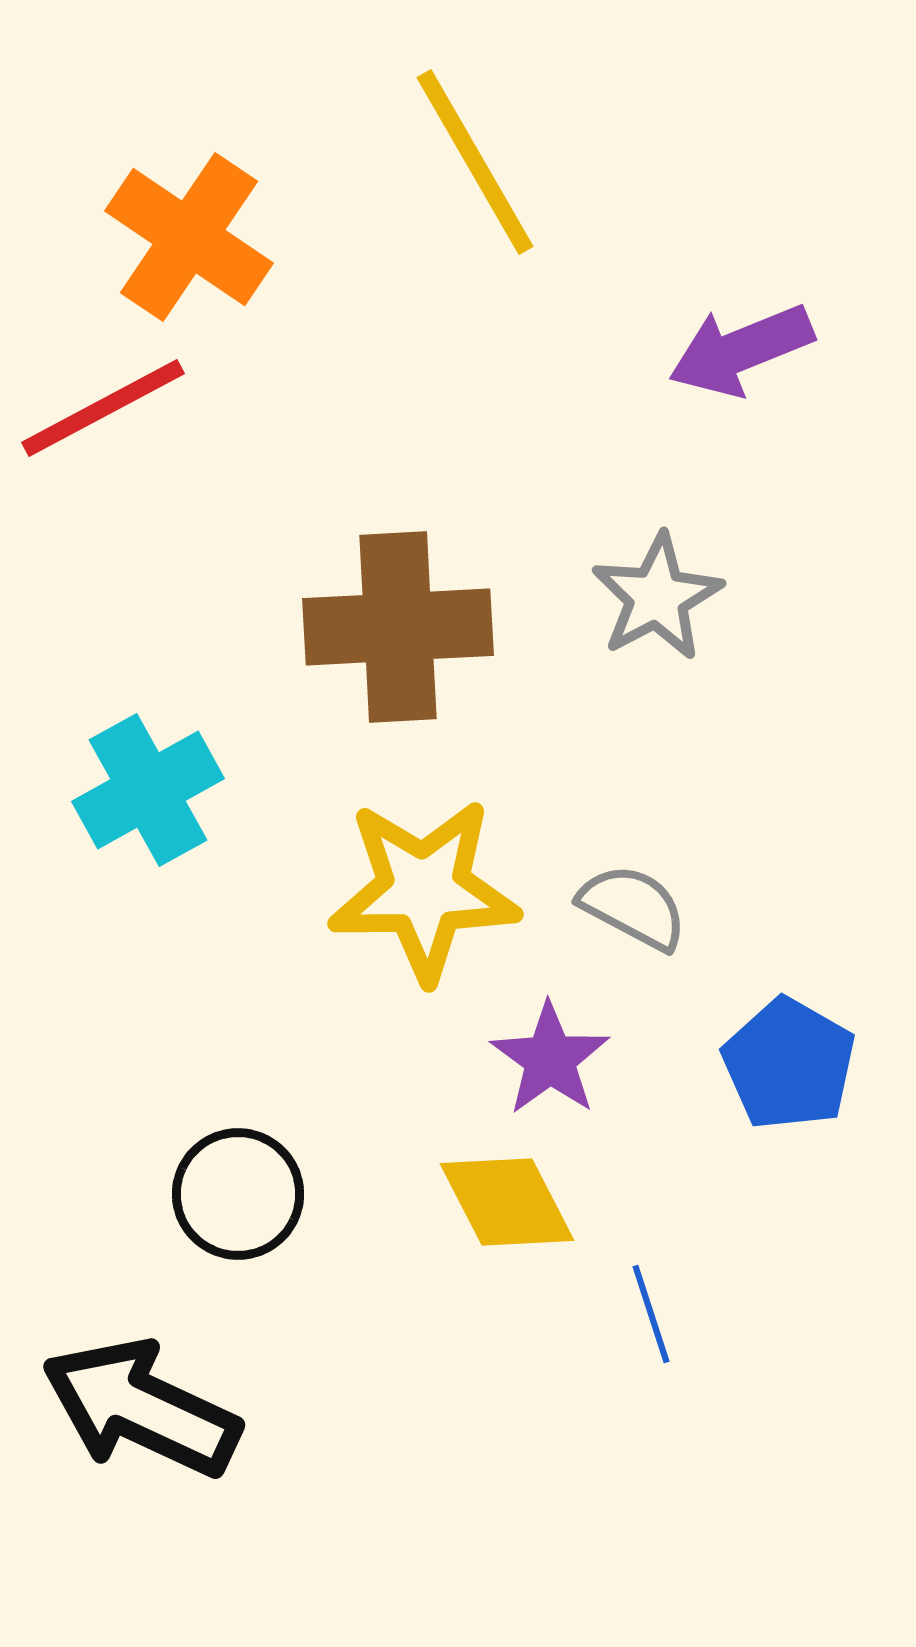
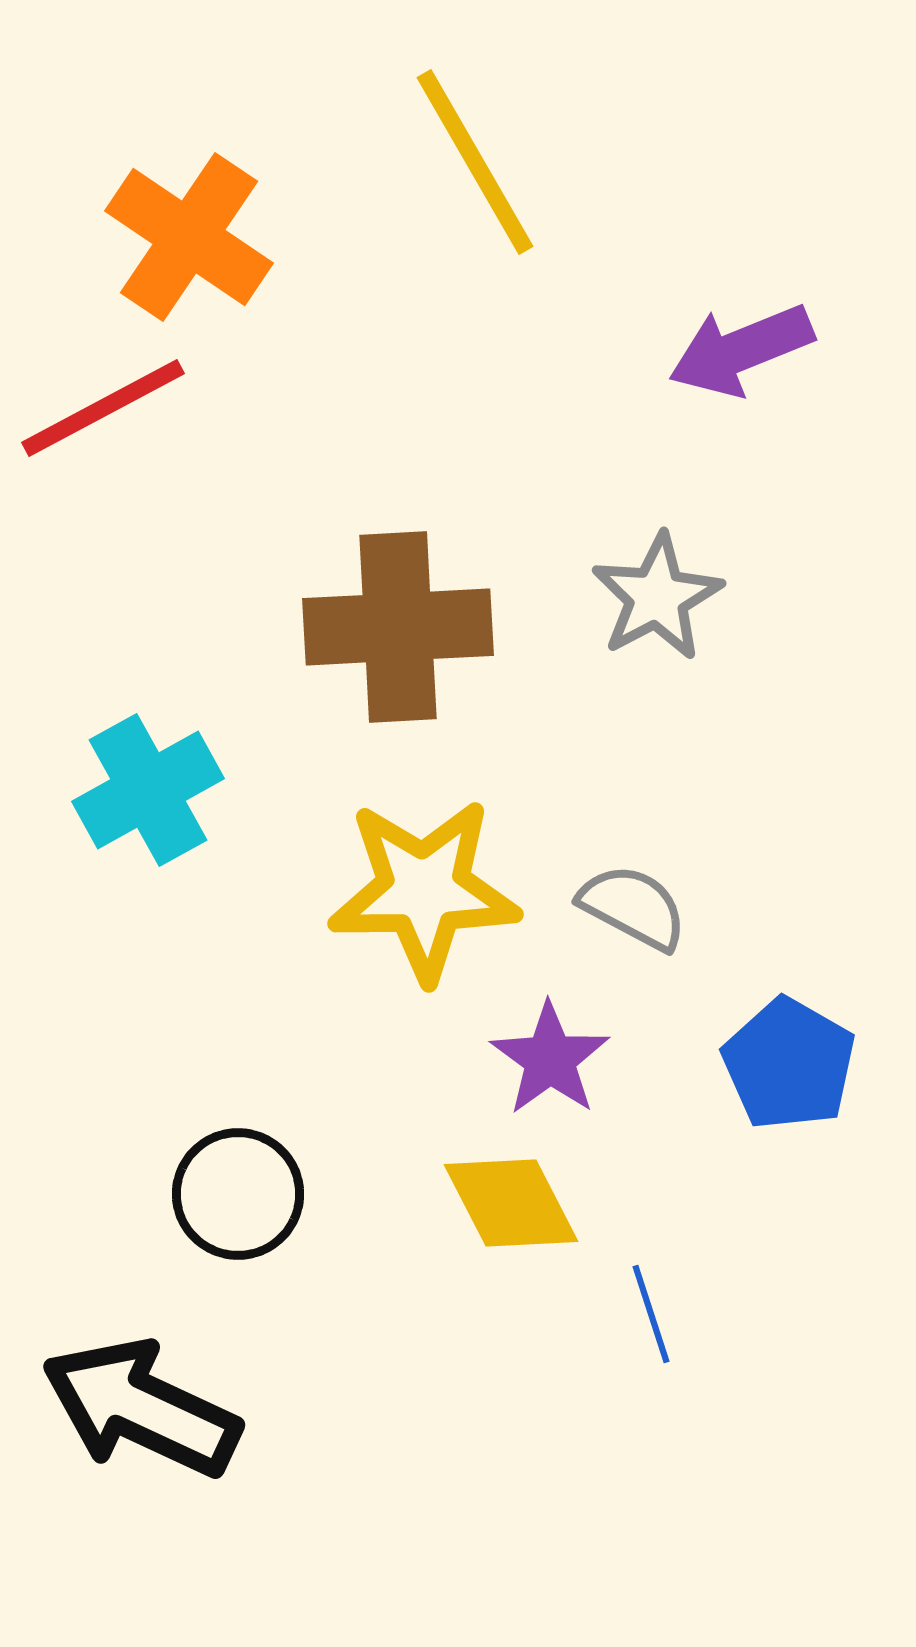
yellow diamond: moved 4 px right, 1 px down
